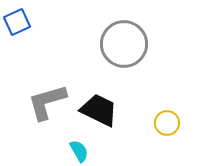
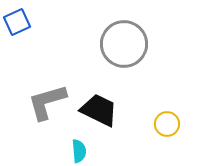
yellow circle: moved 1 px down
cyan semicircle: rotated 25 degrees clockwise
